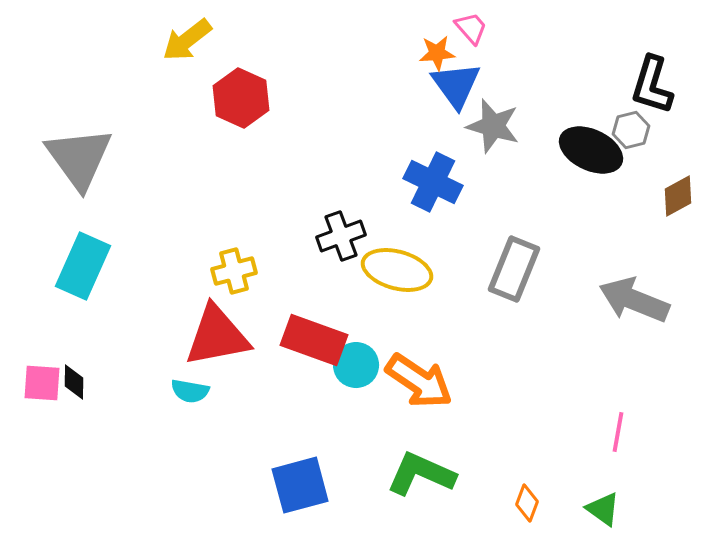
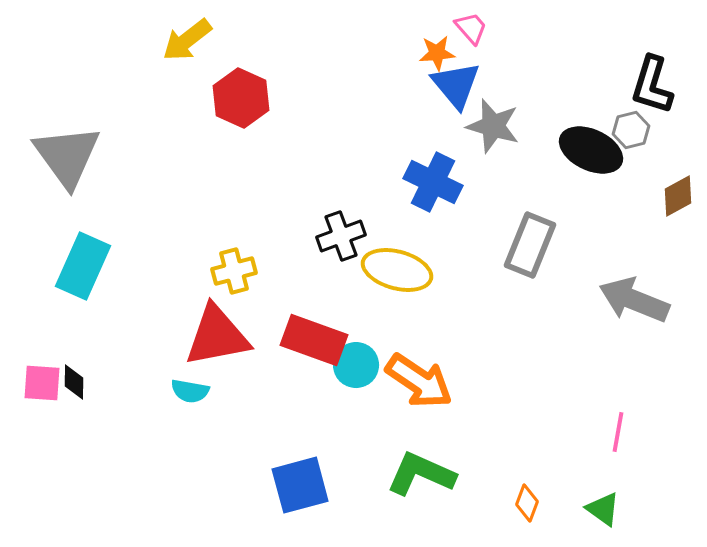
blue triangle: rotated 4 degrees counterclockwise
gray triangle: moved 12 px left, 2 px up
gray rectangle: moved 16 px right, 24 px up
